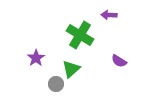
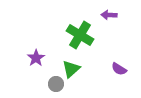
purple semicircle: moved 8 px down
